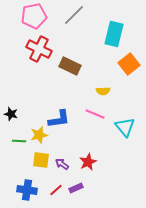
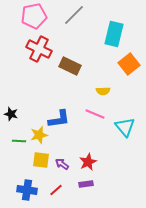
purple rectangle: moved 10 px right, 4 px up; rotated 16 degrees clockwise
